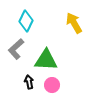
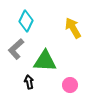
yellow arrow: moved 1 px left, 5 px down
green triangle: moved 1 px left, 1 px down
pink circle: moved 18 px right
